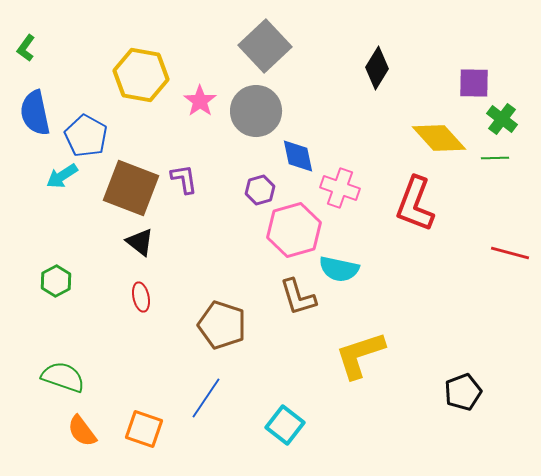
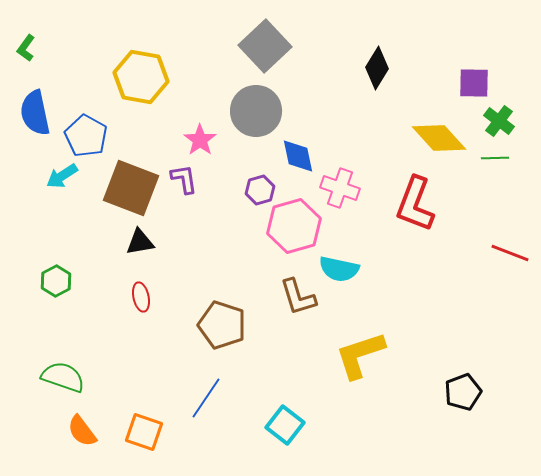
yellow hexagon: moved 2 px down
pink star: moved 39 px down
green cross: moved 3 px left, 2 px down
pink hexagon: moved 4 px up
black triangle: rotated 48 degrees counterclockwise
red line: rotated 6 degrees clockwise
orange square: moved 3 px down
